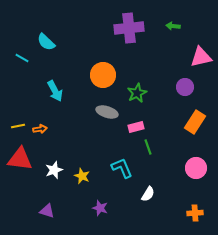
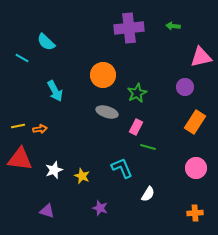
pink rectangle: rotated 49 degrees counterclockwise
green line: rotated 56 degrees counterclockwise
